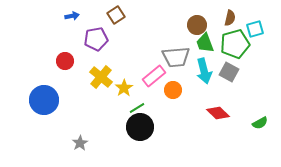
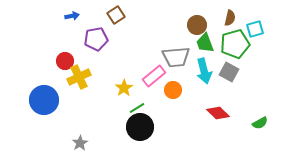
yellow cross: moved 22 px left; rotated 25 degrees clockwise
